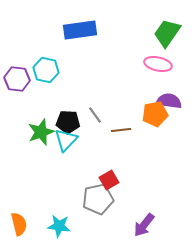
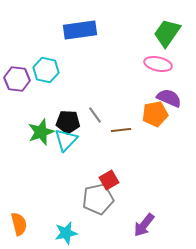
purple semicircle: moved 3 px up; rotated 15 degrees clockwise
cyan star: moved 7 px right, 7 px down; rotated 20 degrees counterclockwise
